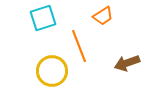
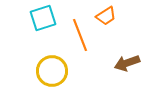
orange trapezoid: moved 3 px right
orange line: moved 1 px right, 11 px up
